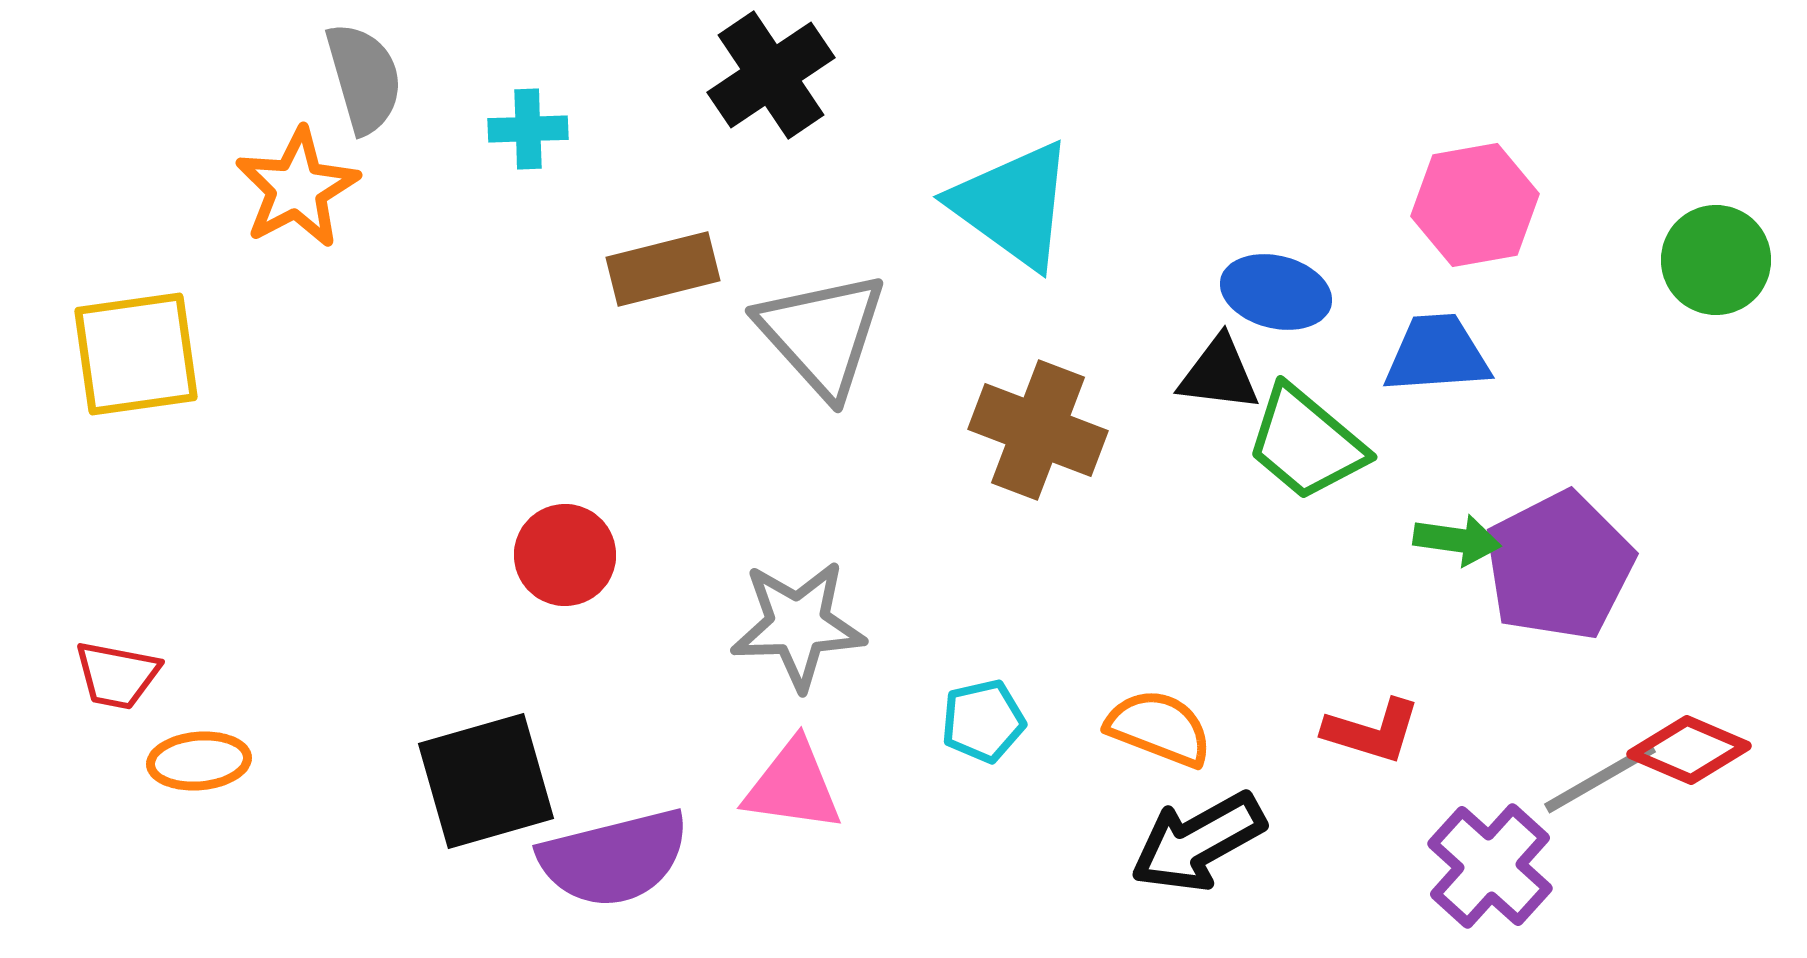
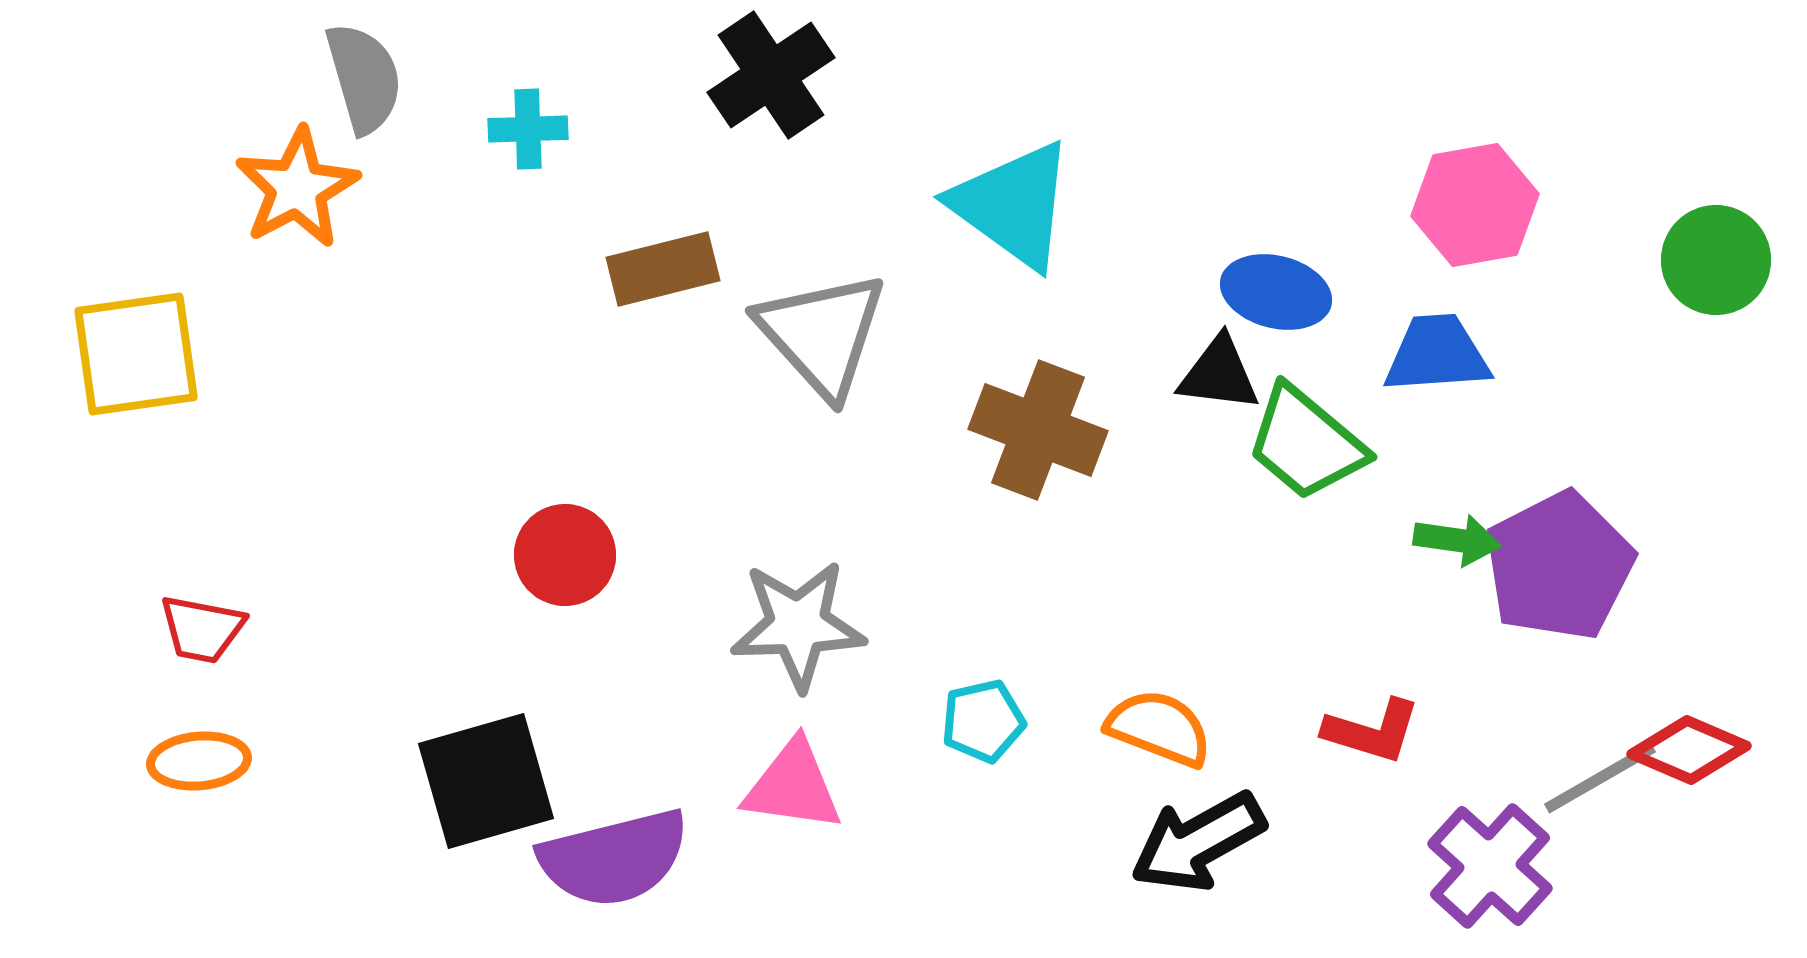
red trapezoid: moved 85 px right, 46 px up
